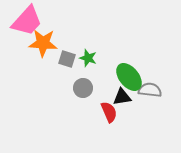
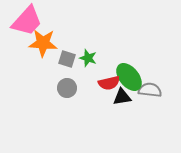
gray circle: moved 16 px left
red semicircle: moved 29 px up; rotated 100 degrees clockwise
